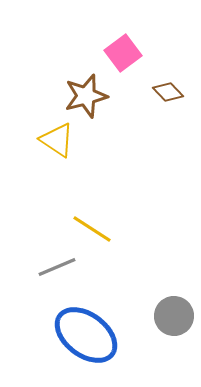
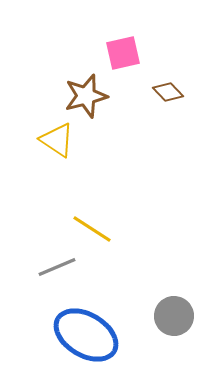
pink square: rotated 24 degrees clockwise
blue ellipse: rotated 6 degrees counterclockwise
